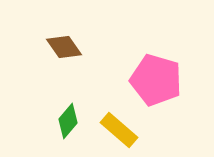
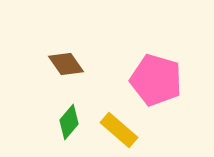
brown diamond: moved 2 px right, 17 px down
green diamond: moved 1 px right, 1 px down
